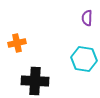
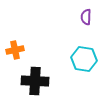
purple semicircle: moved 1 px left, 1 px up
orange cross: moved 2 px left, 7 px down
